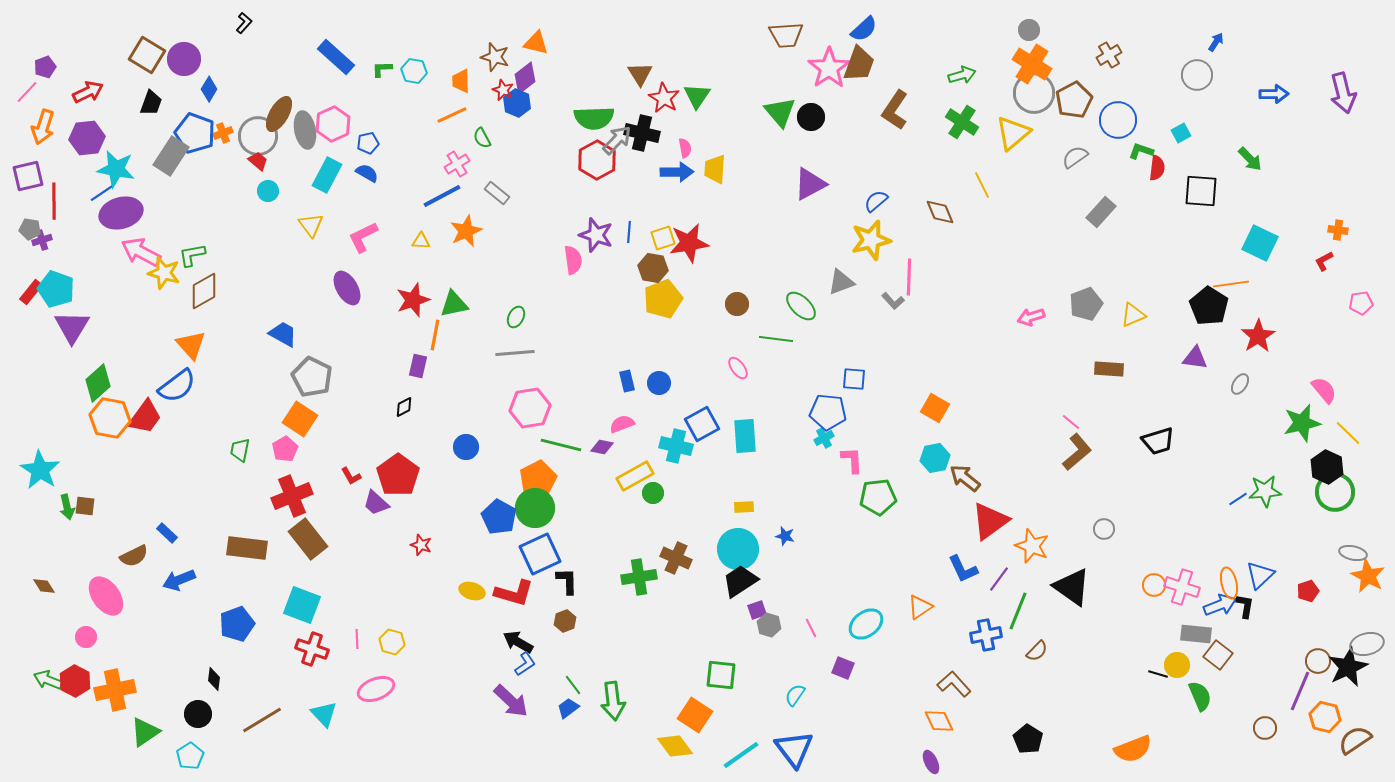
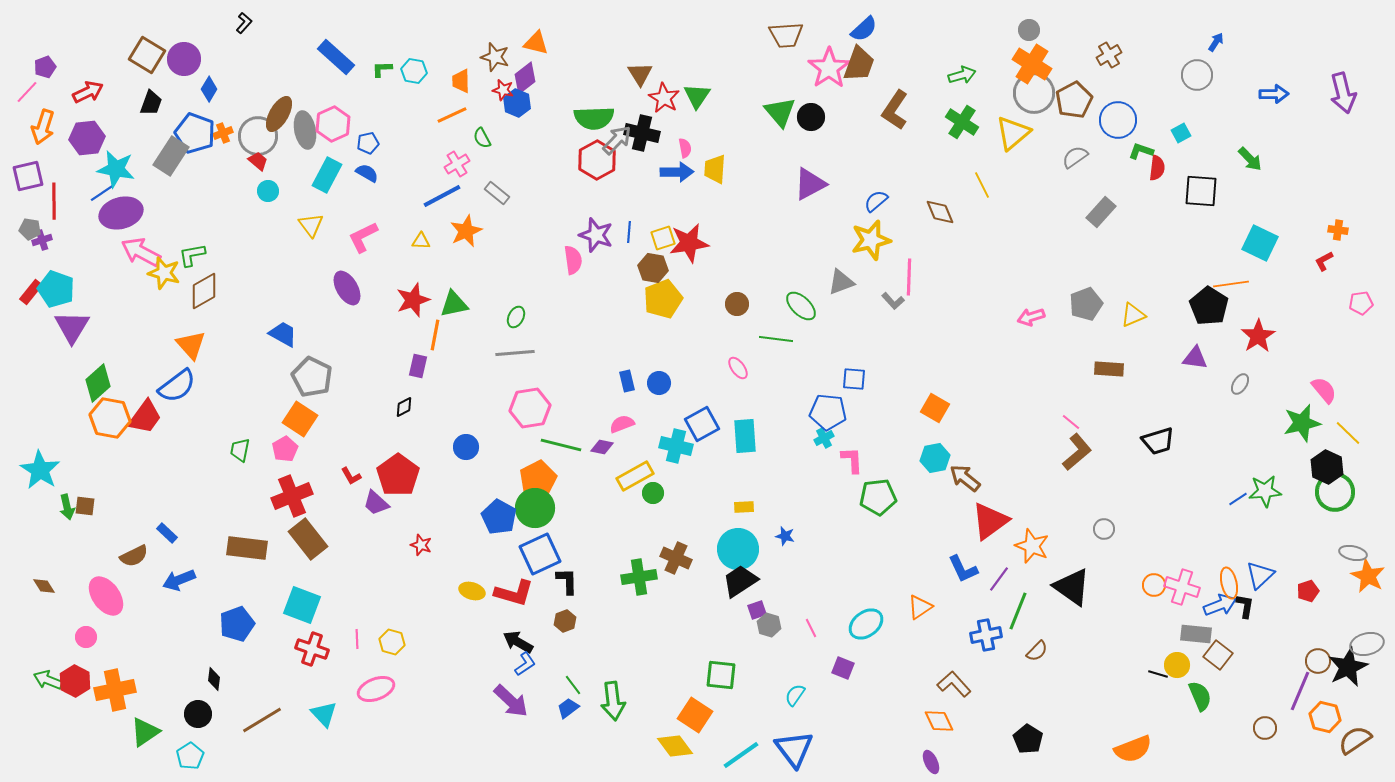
red star at (503, 90): rotated 10 degrees counterclockwise
